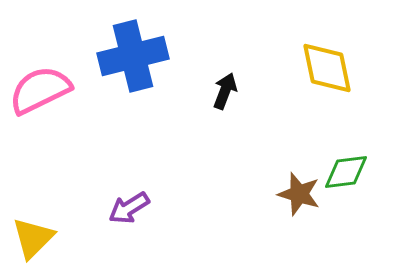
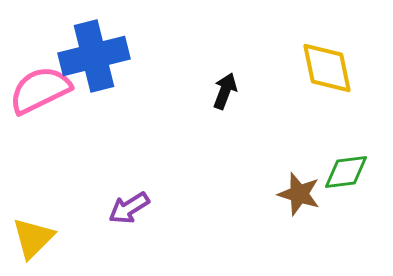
blue cross: moved 39 px left
